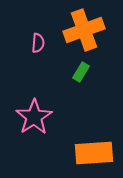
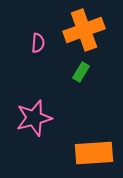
pink star: moved 1 px down; rotated 18 degrees clockwise
